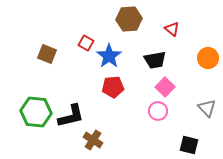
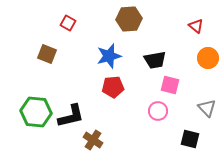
red triangle: moved 24 px right, 3 px up
red square: moved 18 px left, 20 px up
blue star: rotated 20 degrees clockwise
pink square: moved 5 px right, 2 px up; rotated 30 degrees counterclockwise
black square: moved 1 px right, 6 px up
